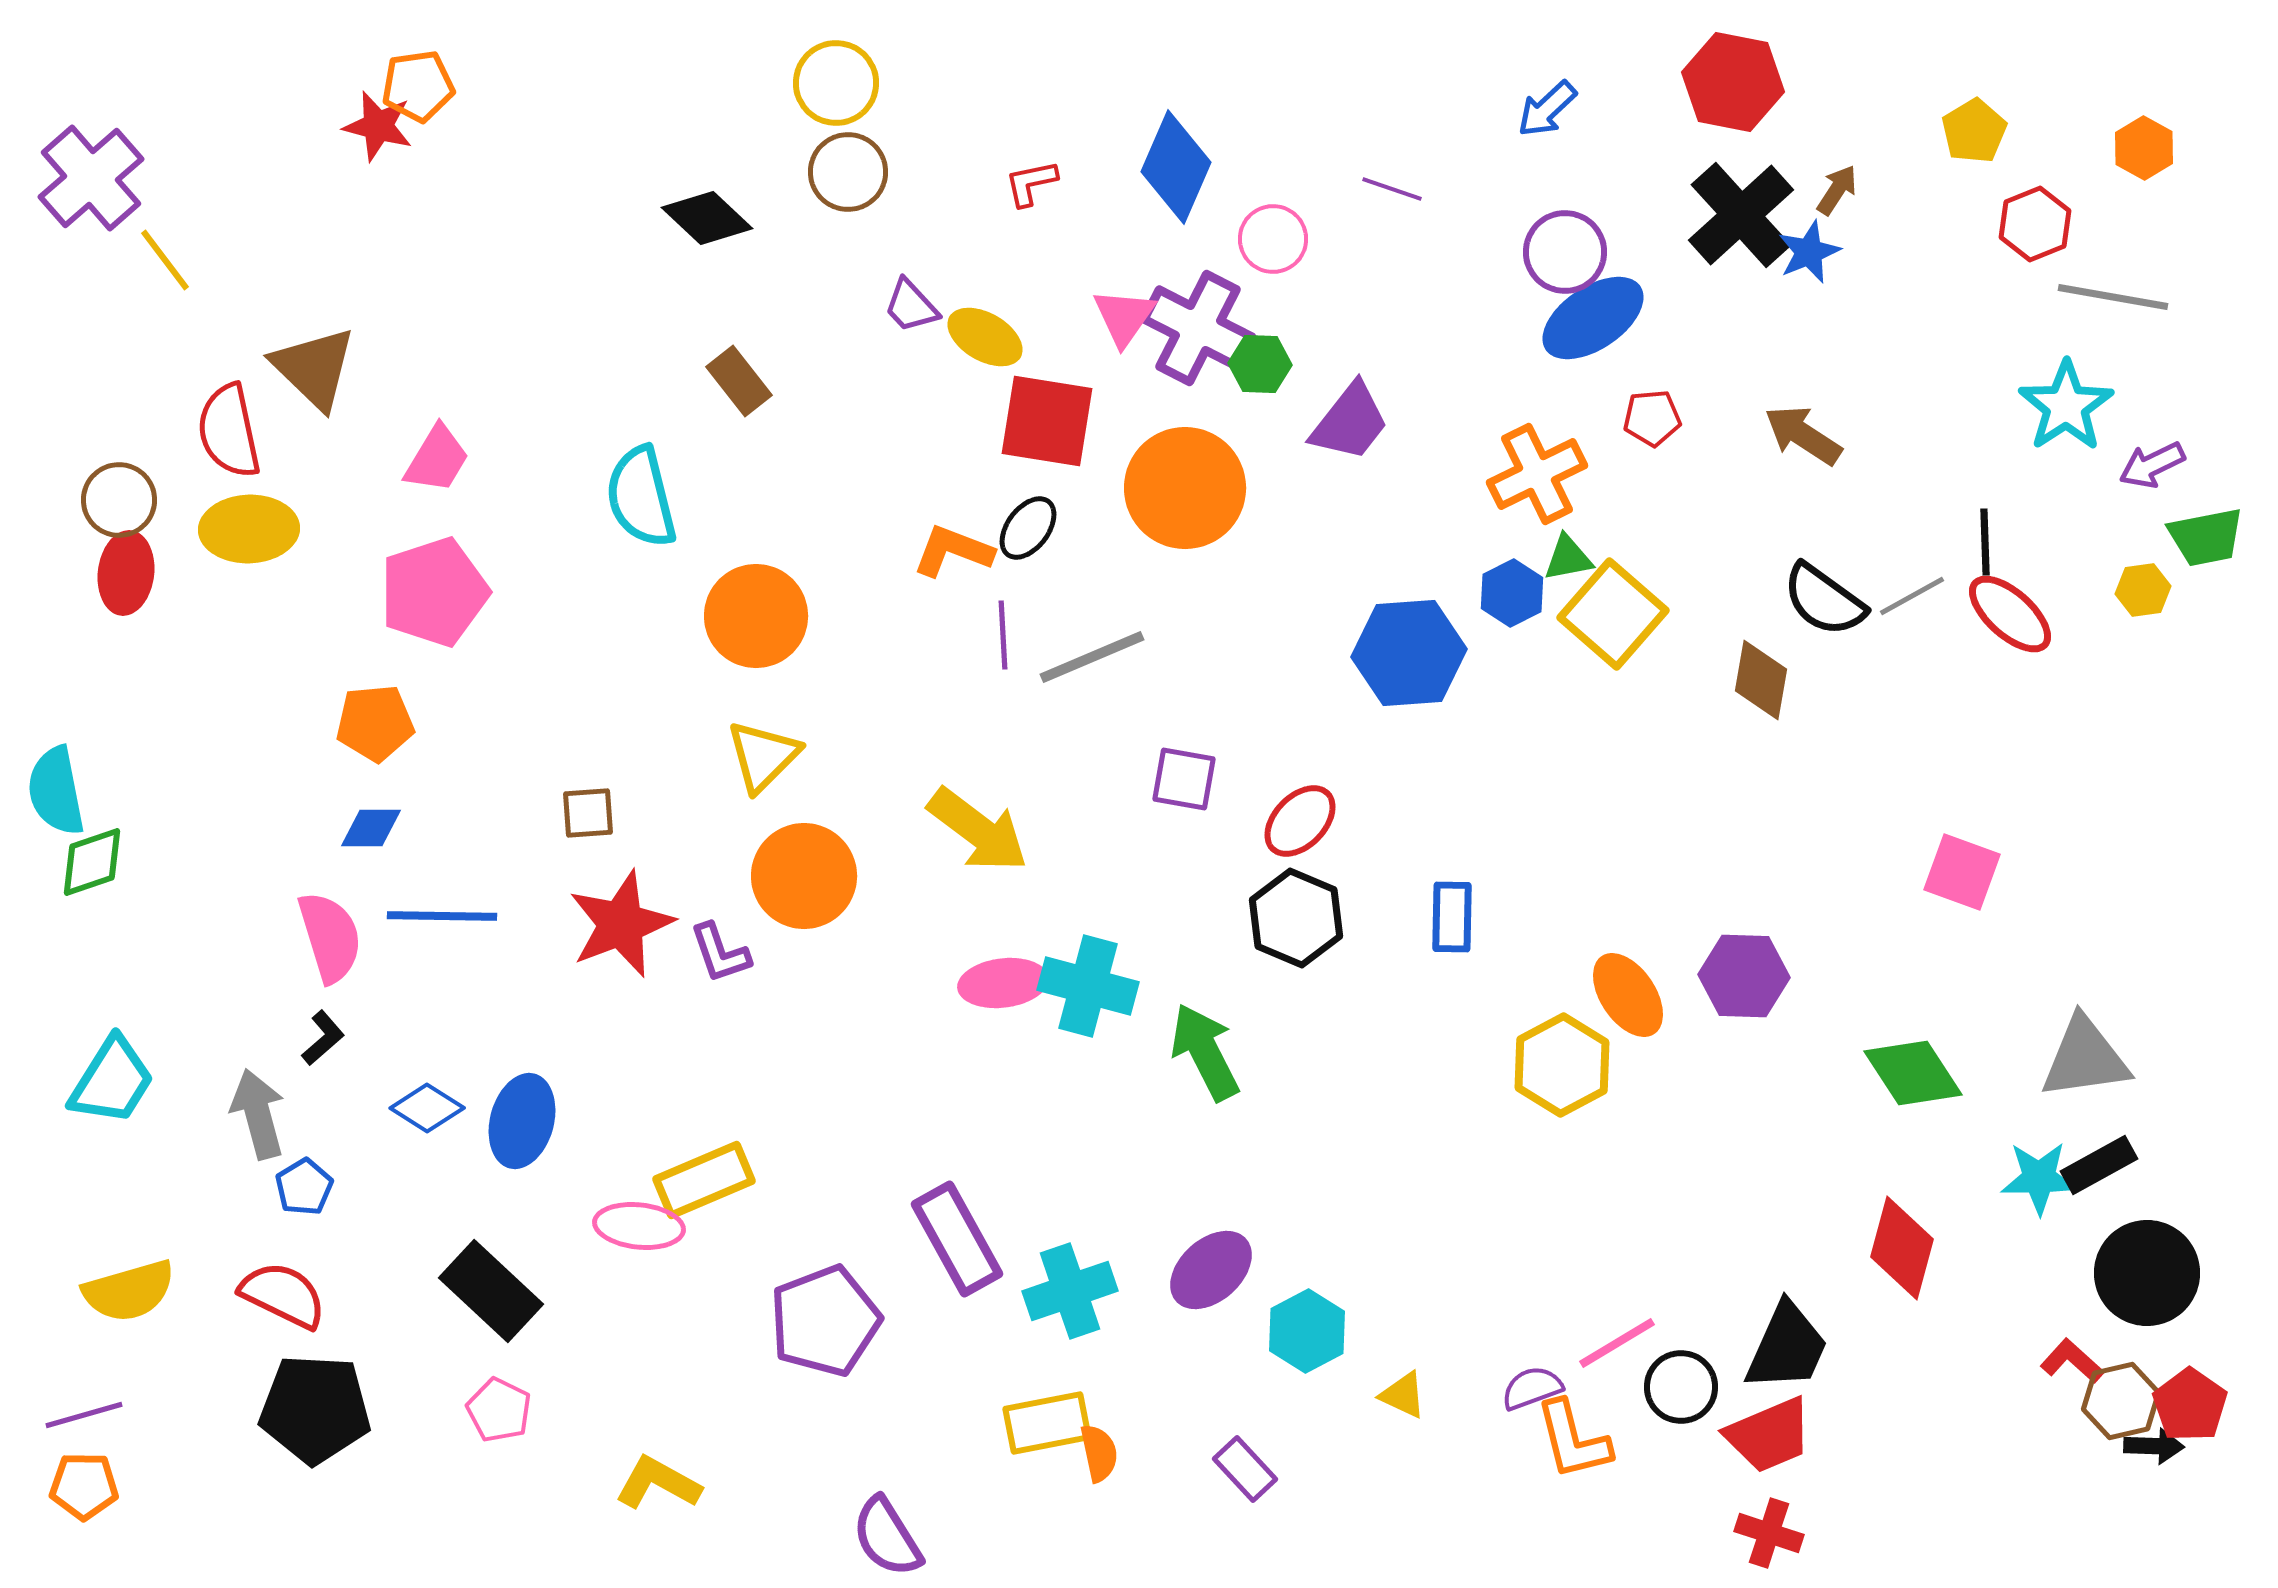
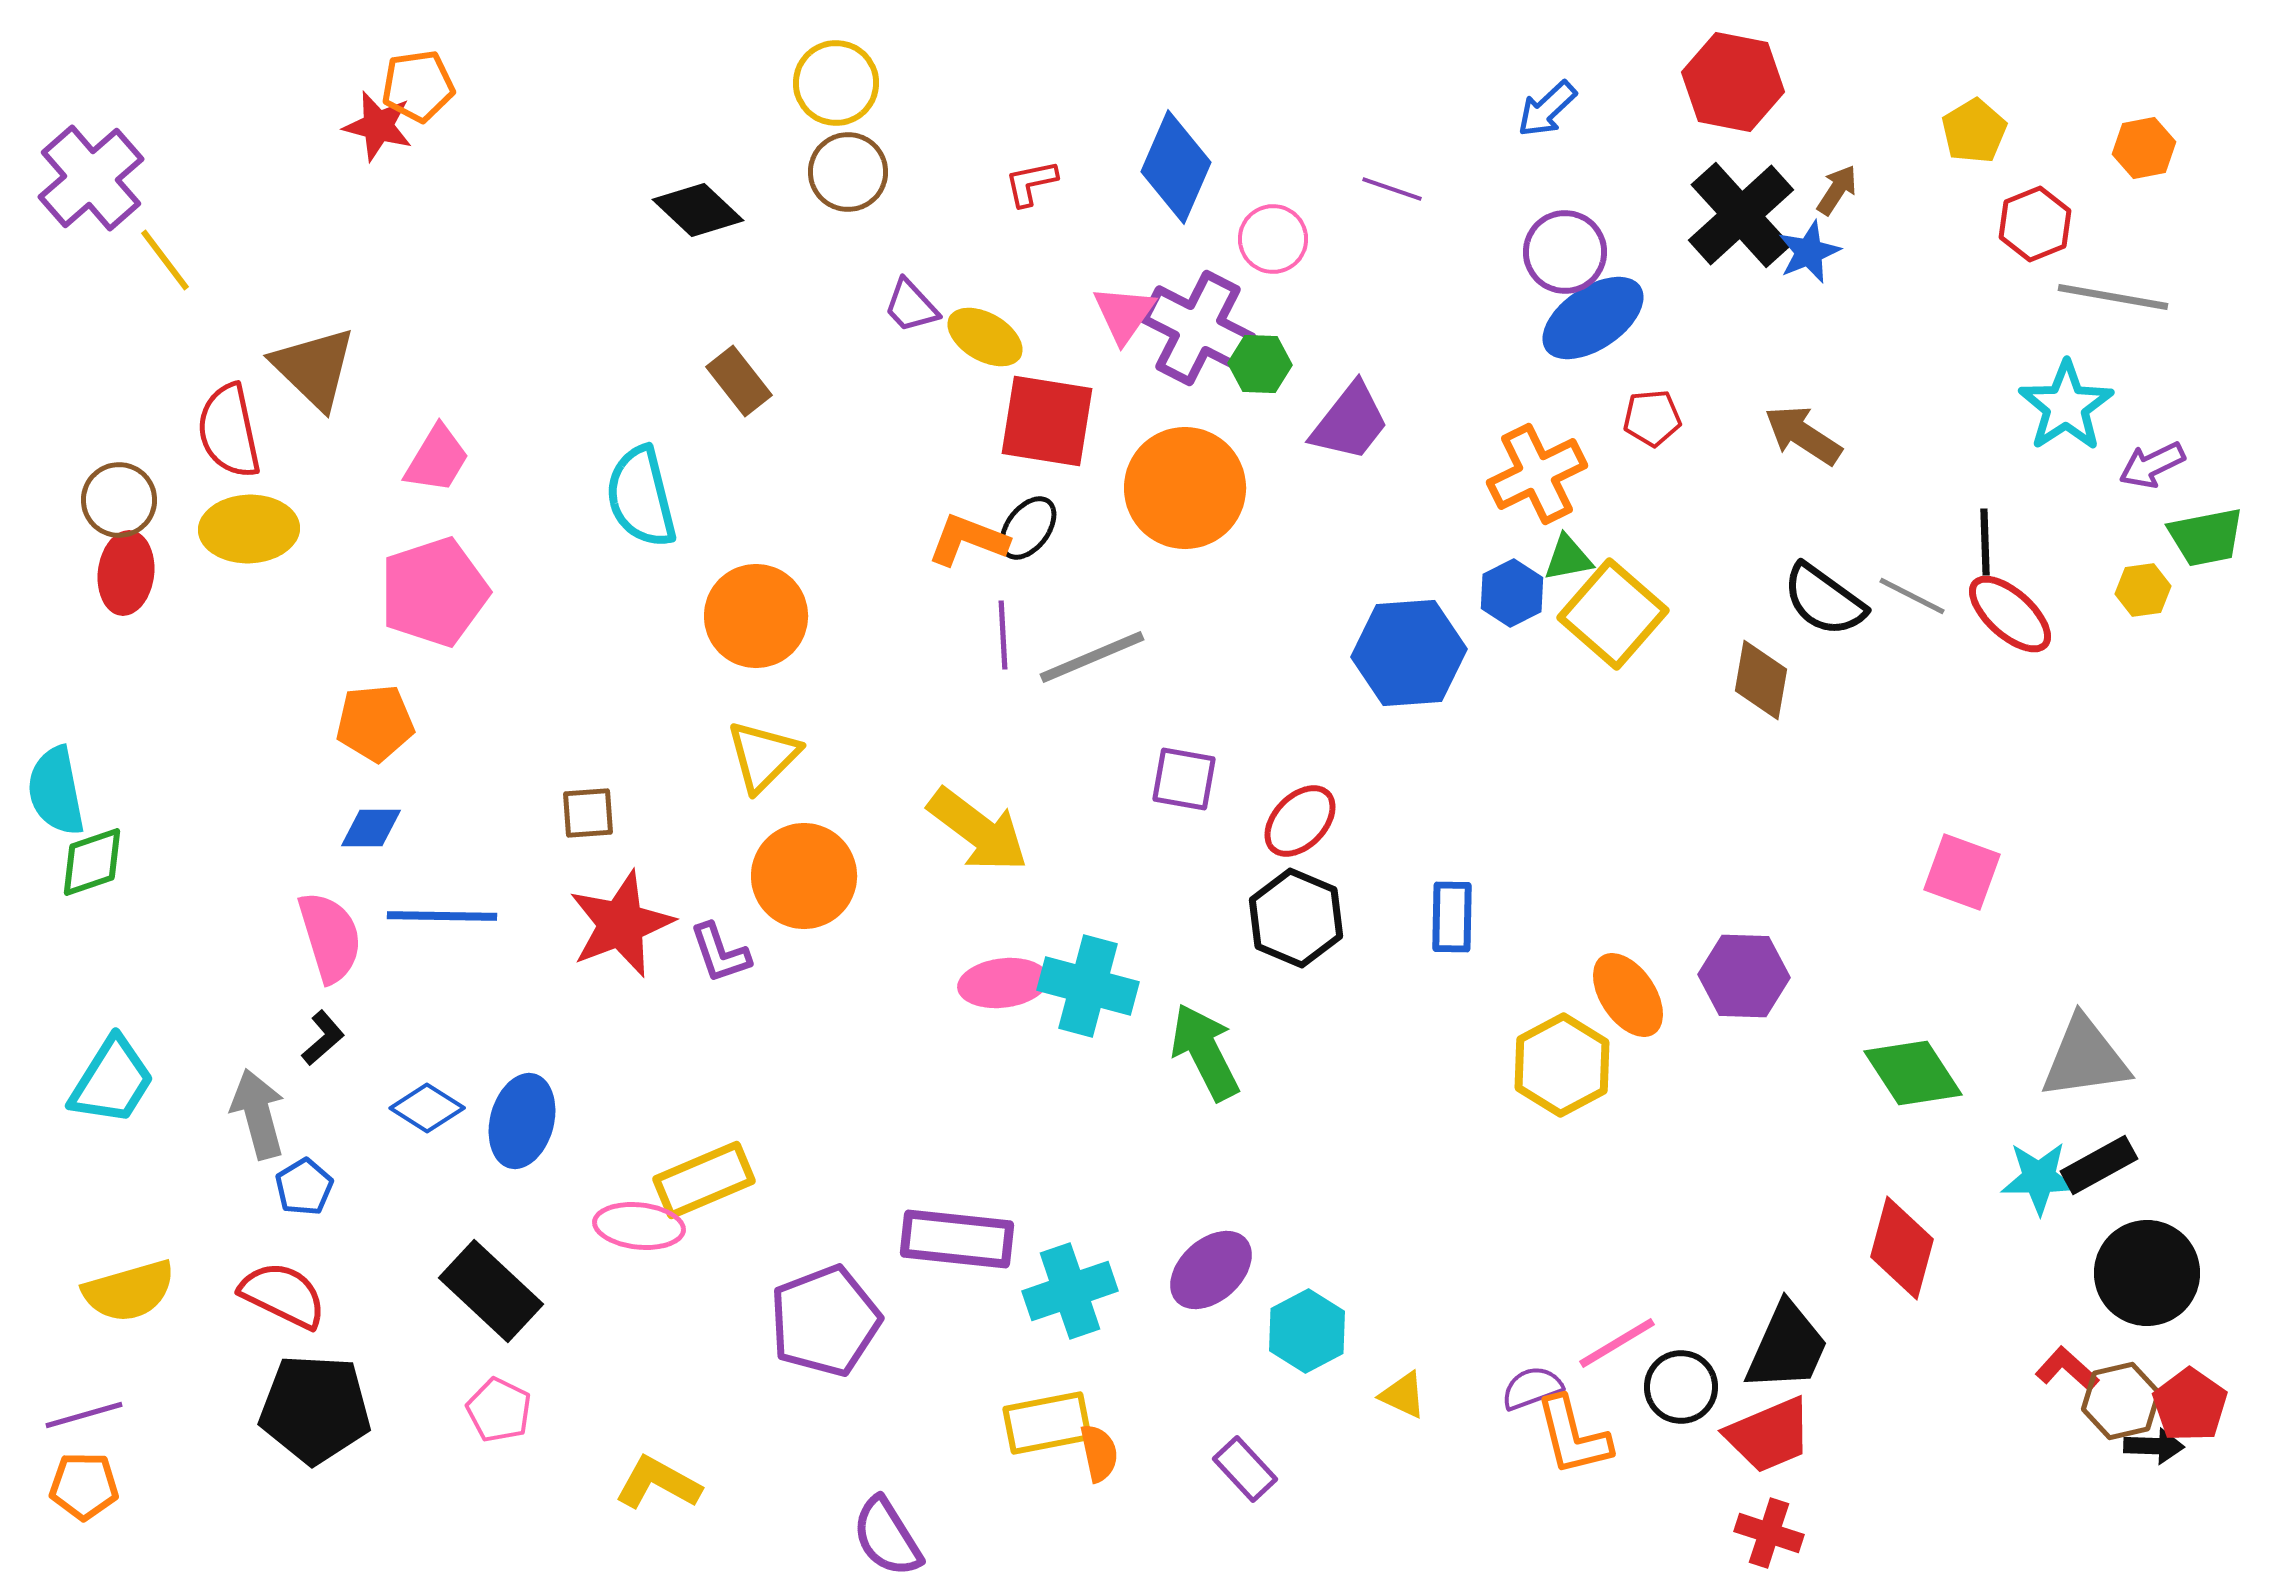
orange hexagon at (2144, 148): rotated 20 degrees clockwise
black diamond at (707, 218): moved 9 px left, 8 px up
pink triangle at (1124, 317): moved 3 px up
orange L-shape at (953, 551): moved 15 px right, 11 px up
gray line at (1912, 596): rotated 56 degrees clockwise
purple rectangle at (957, 1239): rotated 55 degrees counterclockwise
red L-shape at (2072, 1361): moved 5 px left, 8 px down
orange L-shape at (1573, 1440): moved 4 px up
